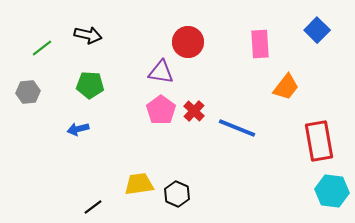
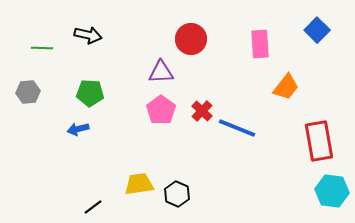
red circle: moved 3 px right, 3 px up
green line: rotated 40 degrees clockwise
purple triangle: rotated 12 degrees counterclockwise
green pentagon: moved 8 px down
red cross: moved 8 px right
